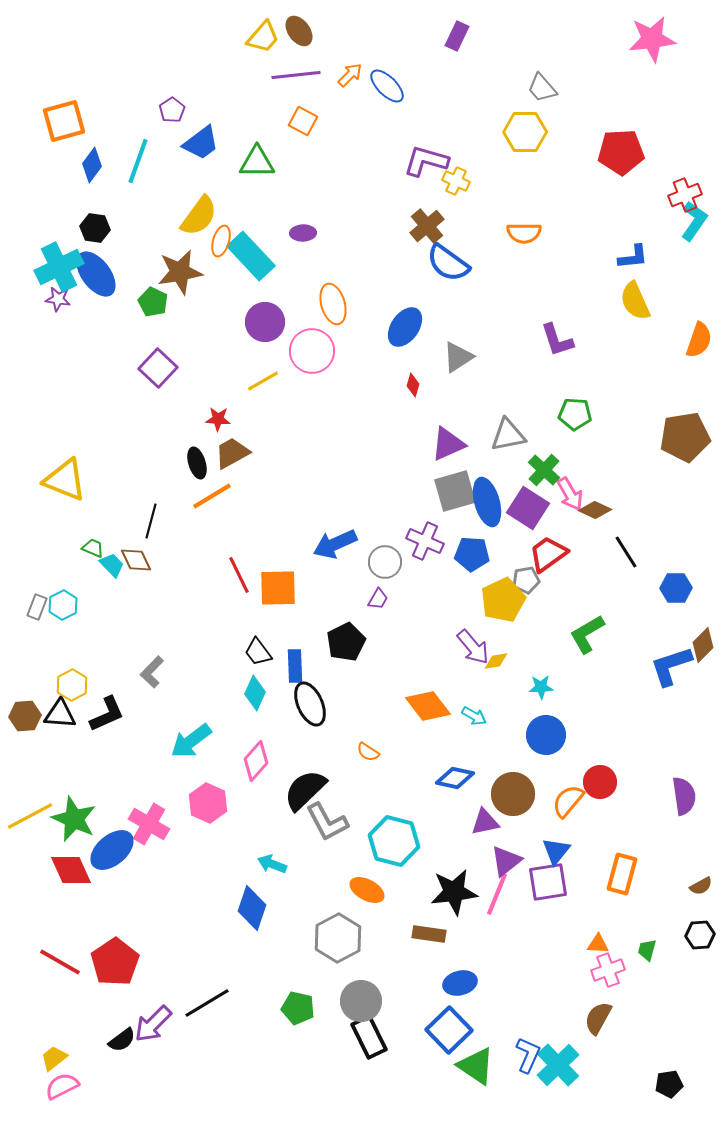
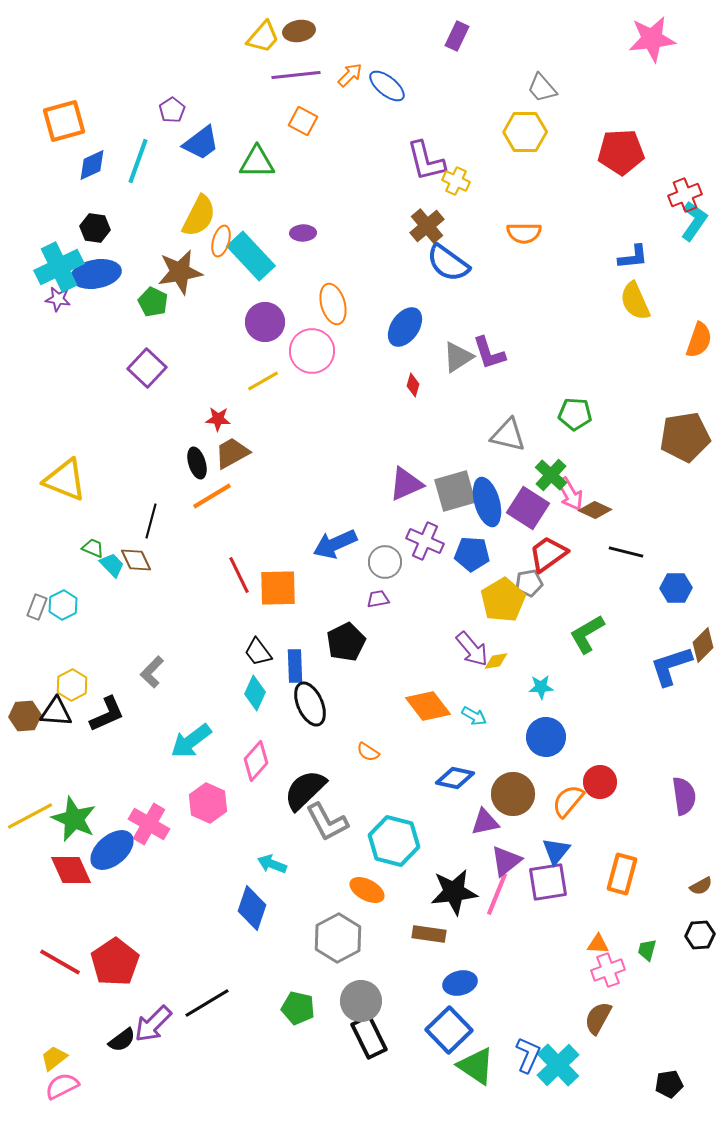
brown ellipse at (299, 31): rotated 64 degrees counterclockwise
blue ellipse at (387, 86): rotated 6 degrees counterclockwise
purple L-shape at (426, 161): rotated 120 degrees counterclockwise
blue diamond at (92, 165): rotated 28 degrees clockwise
yellow semicircle at (199, 216): rotated 9 degrees counterclockwise
blue ellipse at (96, 274): rotated 63 degrees counterclockwise
purple L-shape at (557, 340): moved 68 px left, 13 px down
purple square at (158, 368): moved 11 px left
gray triangle at (508, 435): rotated 24 degrees clockwise
purple triangle at (448, 444): moved 42 px left, 40 px down
green cross at (544, 470): moved 7 px right, 5 px down
black line at (626, 552): rotated 44 degrees counterclockwise
gray pentagon at (526, 580): moved 3 px right, 3 px down
purple trapezoid at (378, 599): rotated 130 degrees counterclockwise
yellow pentagon at (503, 600): rotated 6 degrees counterclockwise
purple arrow at (473, 647): moved 1 px left, 2 px down
black triangle at (60, 714): moved 4 px left, 2 px up
blue circle at (546, 735): moved 2 px down
